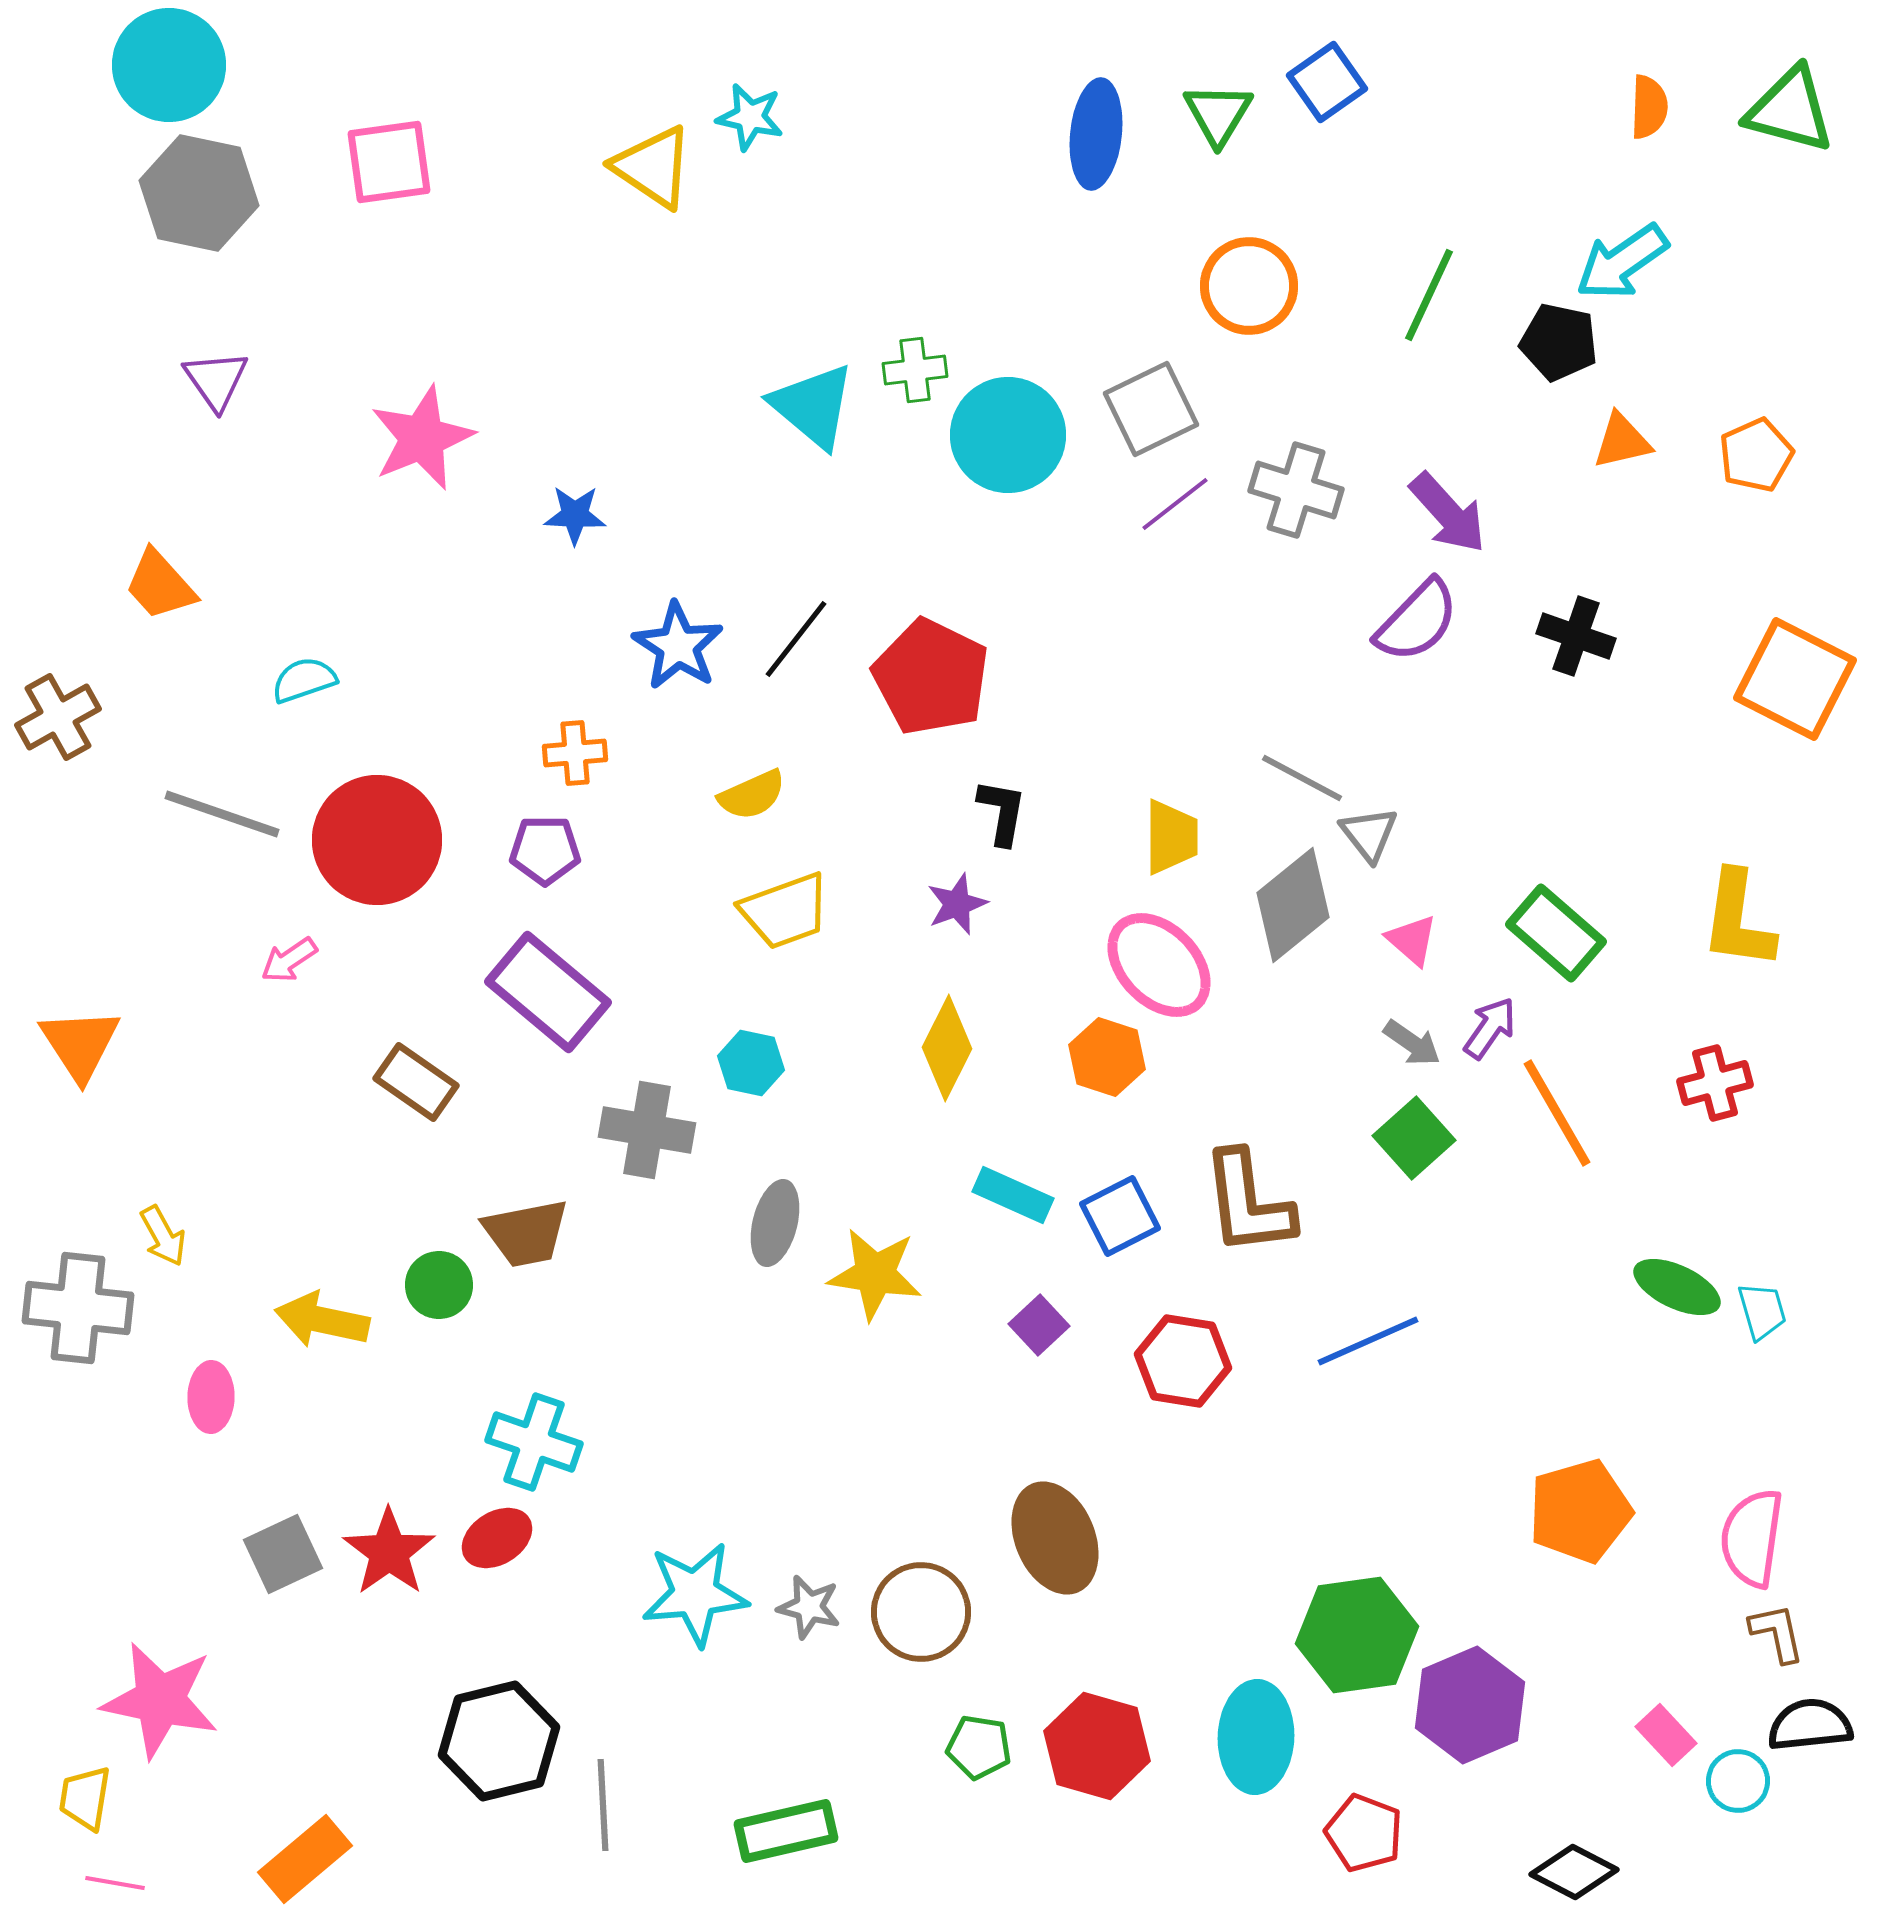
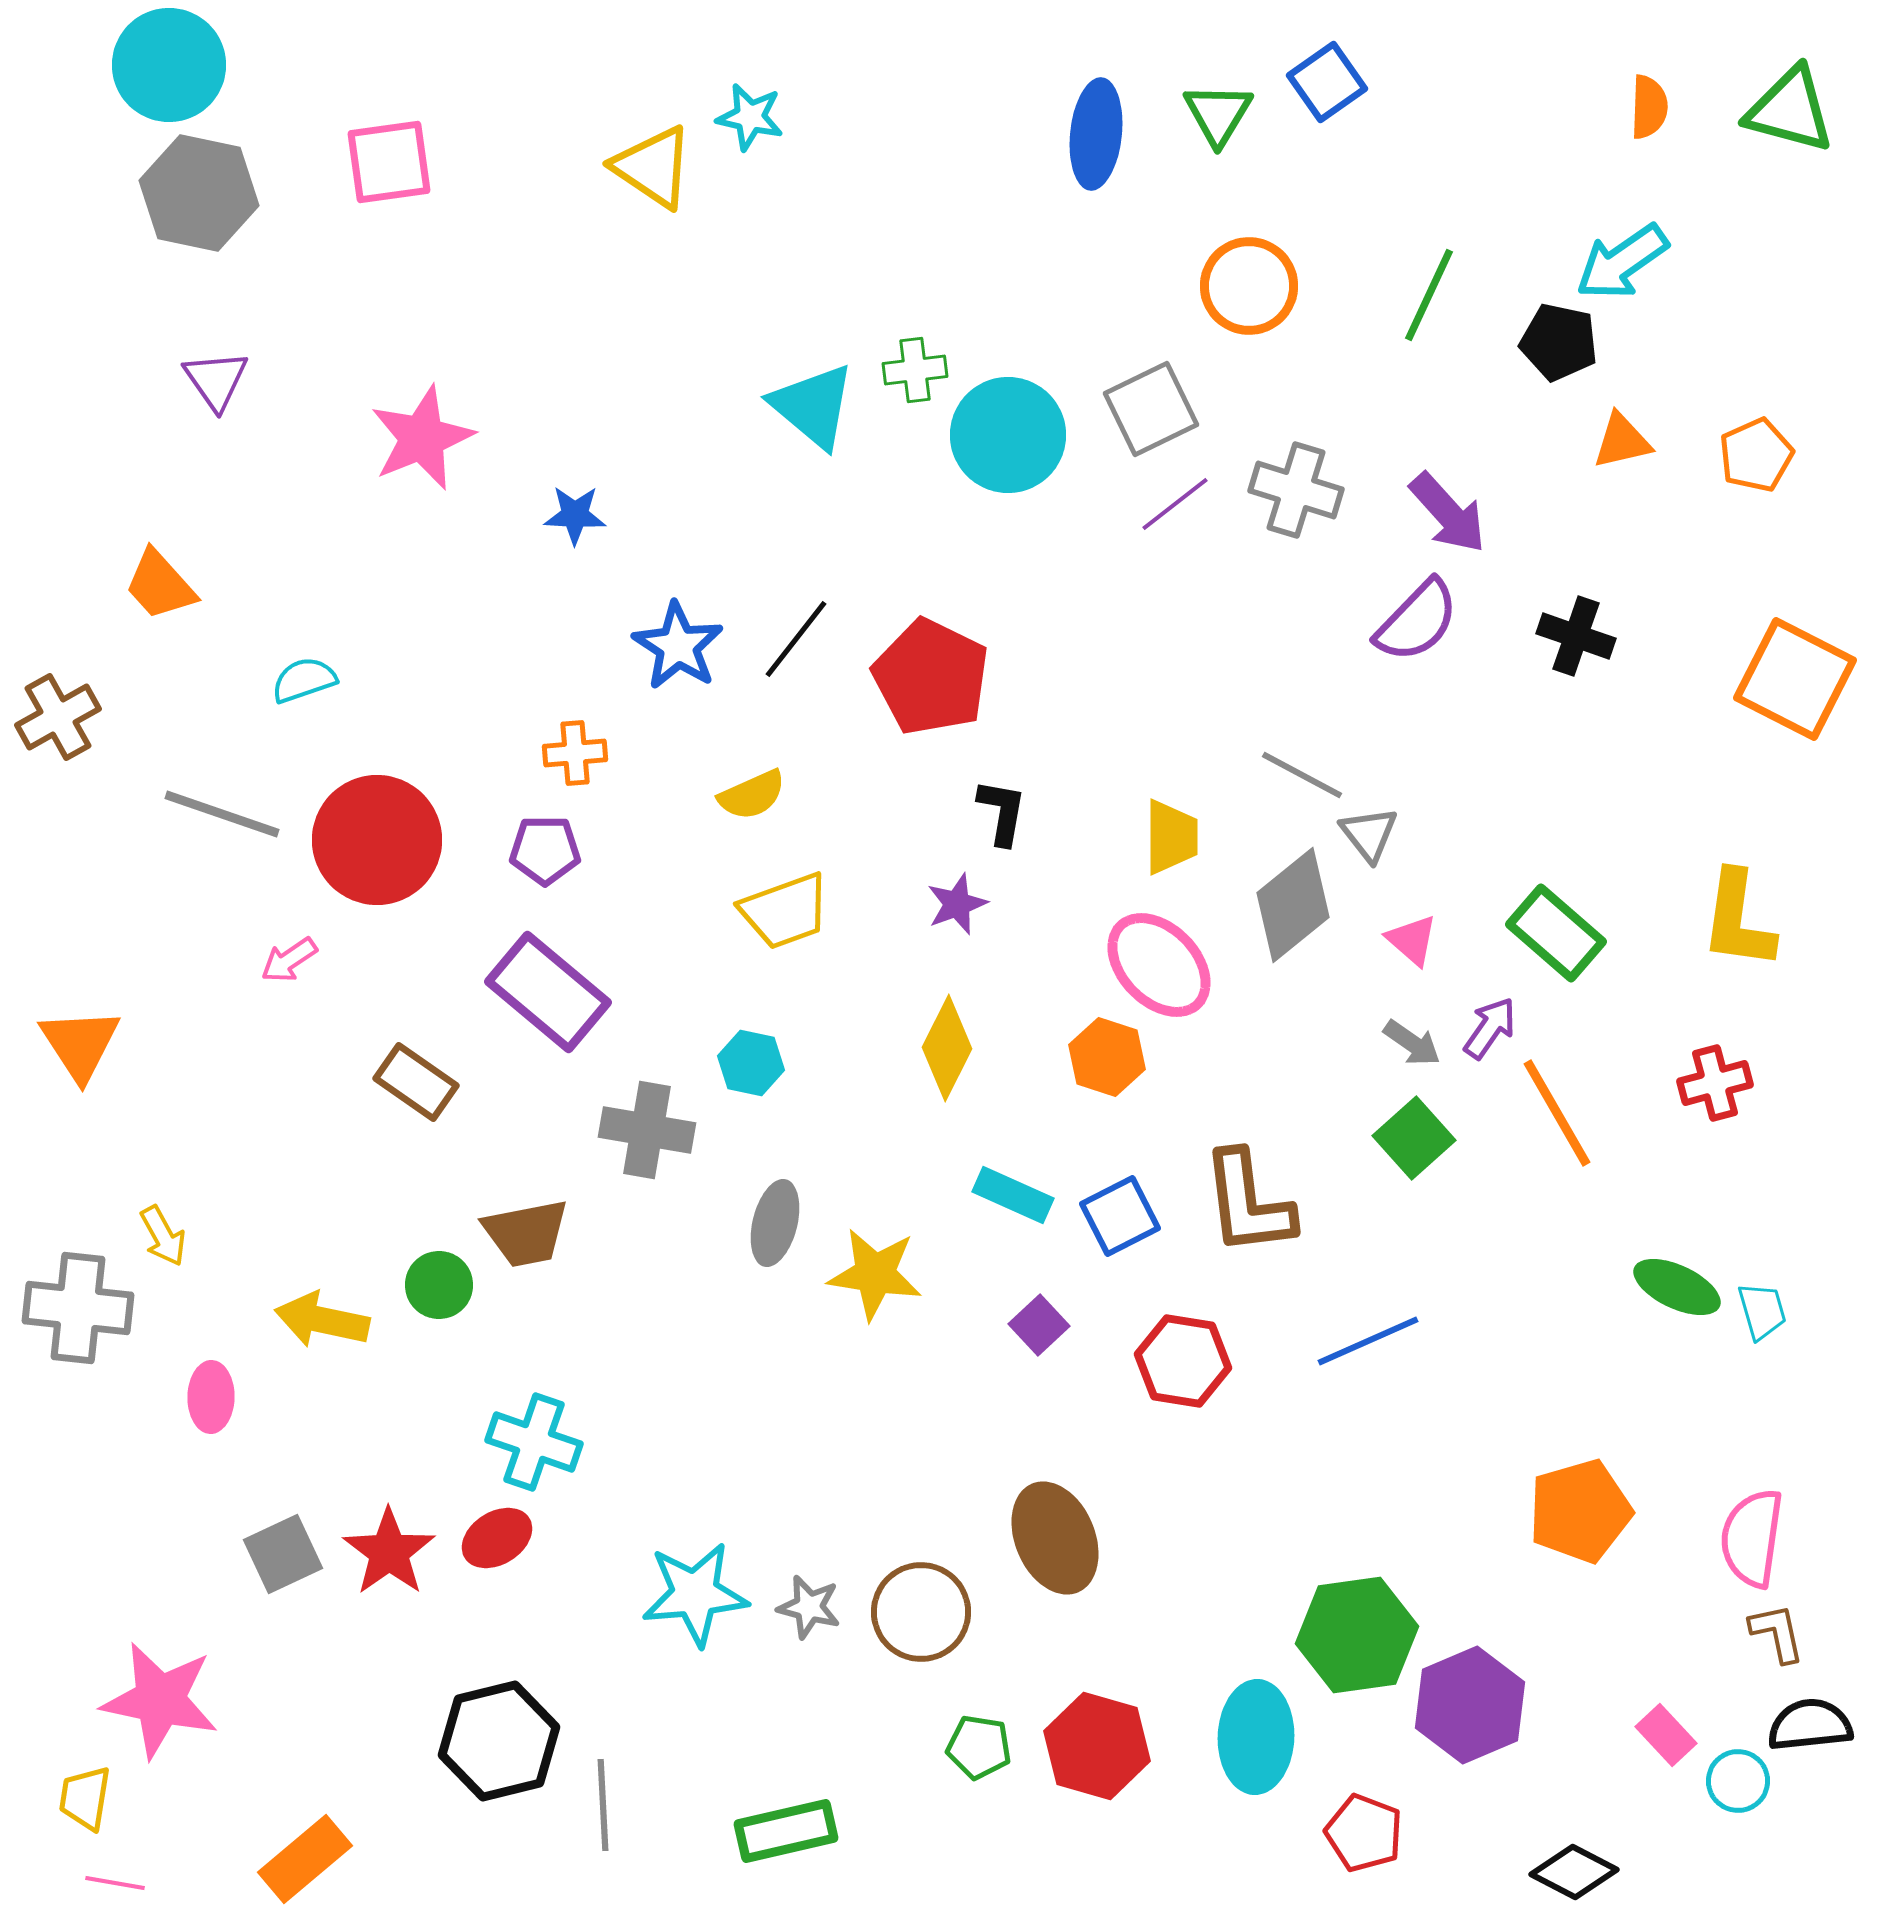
gray line at (1302, 778): moved 3 px up
